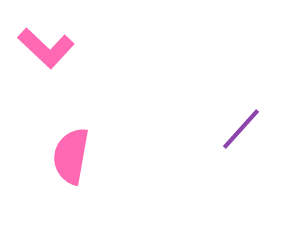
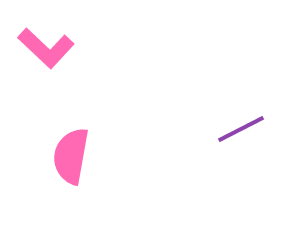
purple line: rotated 21 degrees clockwise
